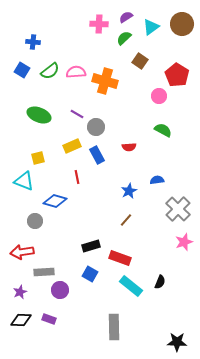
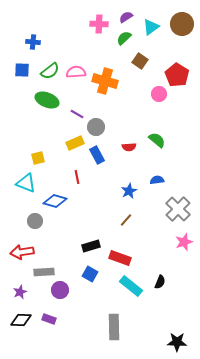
blue square at (22, 70): rotated 28 degrees counterclockwise
pink circle at (159, 96): moved 2 px up
green ellipse at (39, 115): moved 8 px right, 15 px up
green semicircle at (163, 130): moved 6 px left, 10 px down; rotated 12 degrees clockwise
yellow rectangle at (72, 146): moved 3 px right, 3 px up
cyan triangle at (24, 181): moved 2 px right, 2 px down
